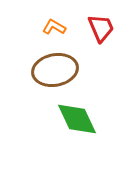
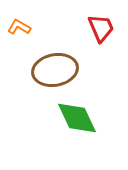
orange L-shape: moved 35 px left
green diamond: moved 1 px up
